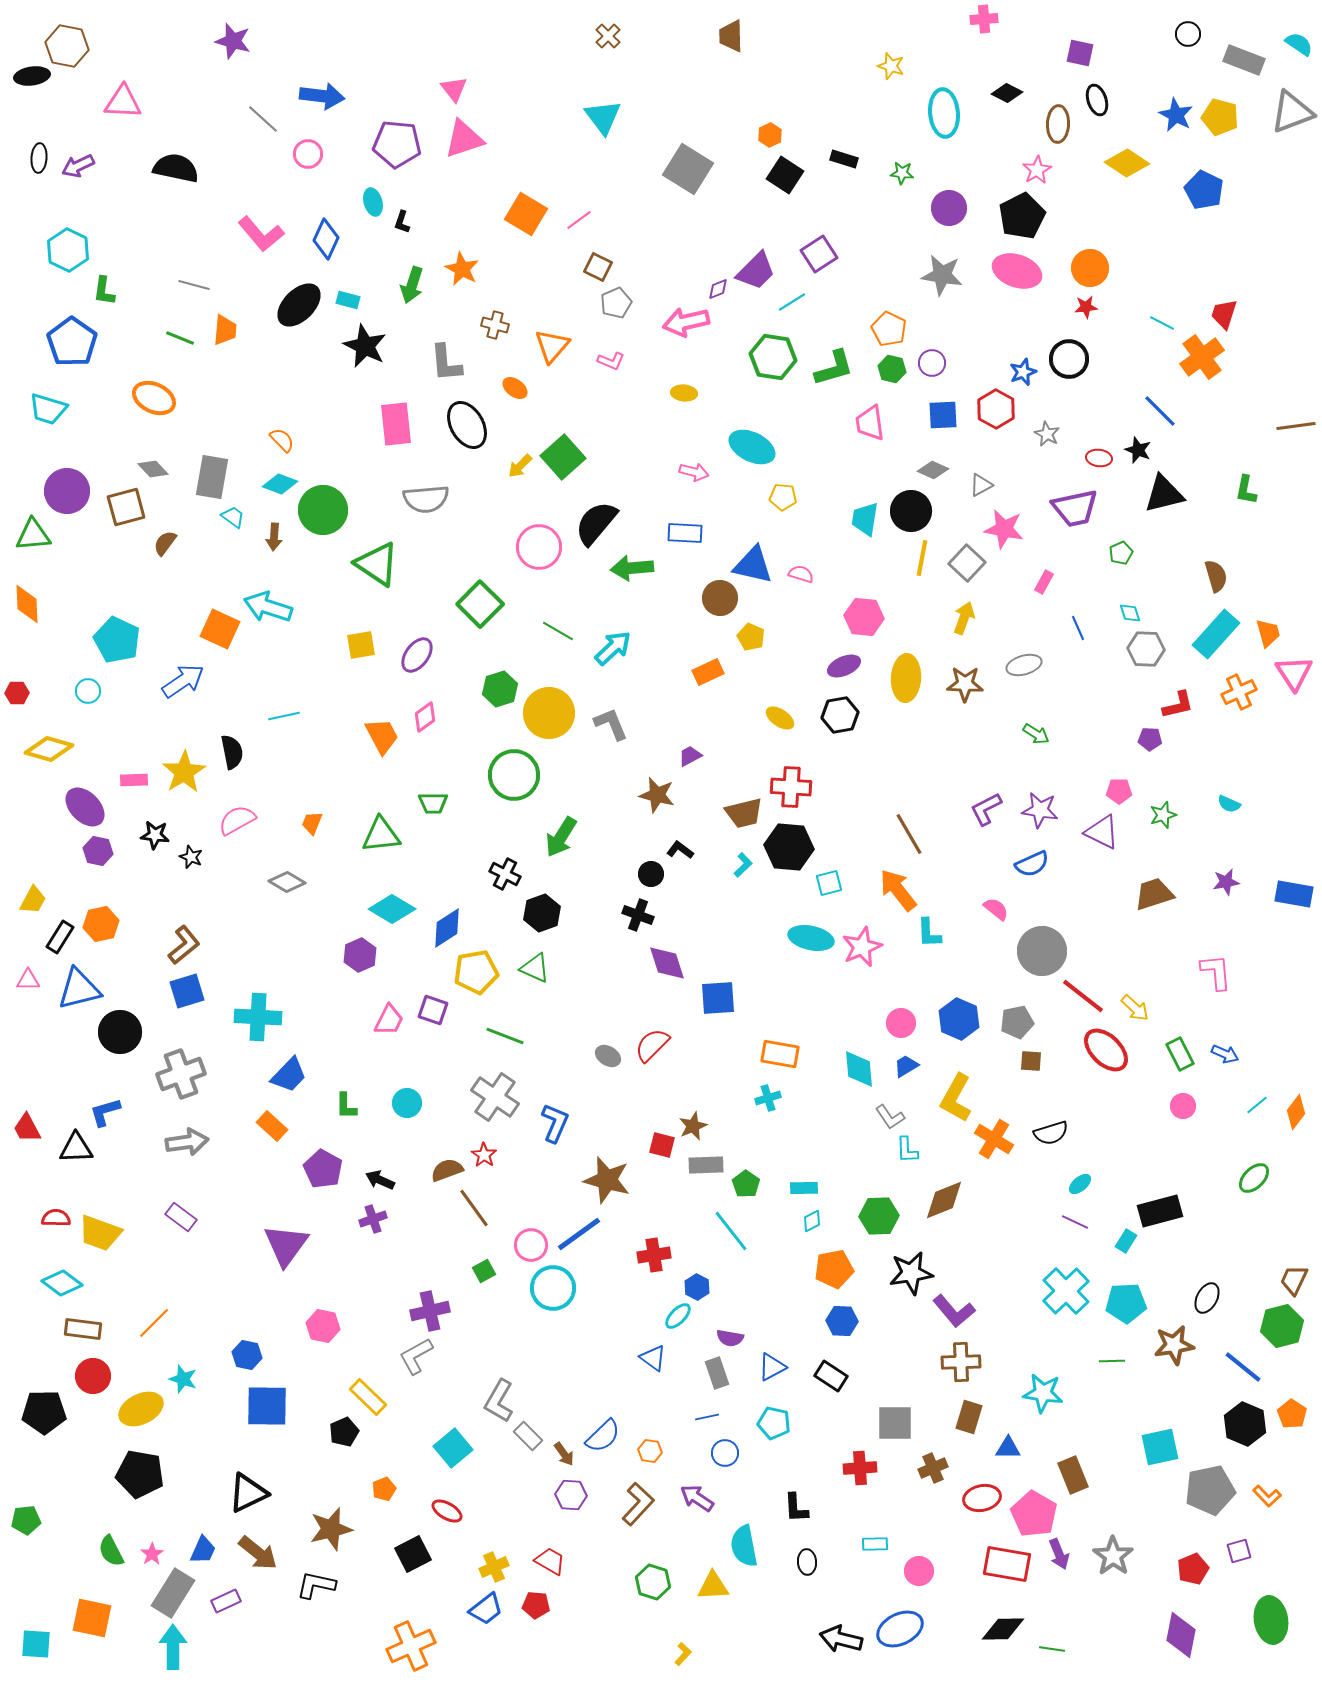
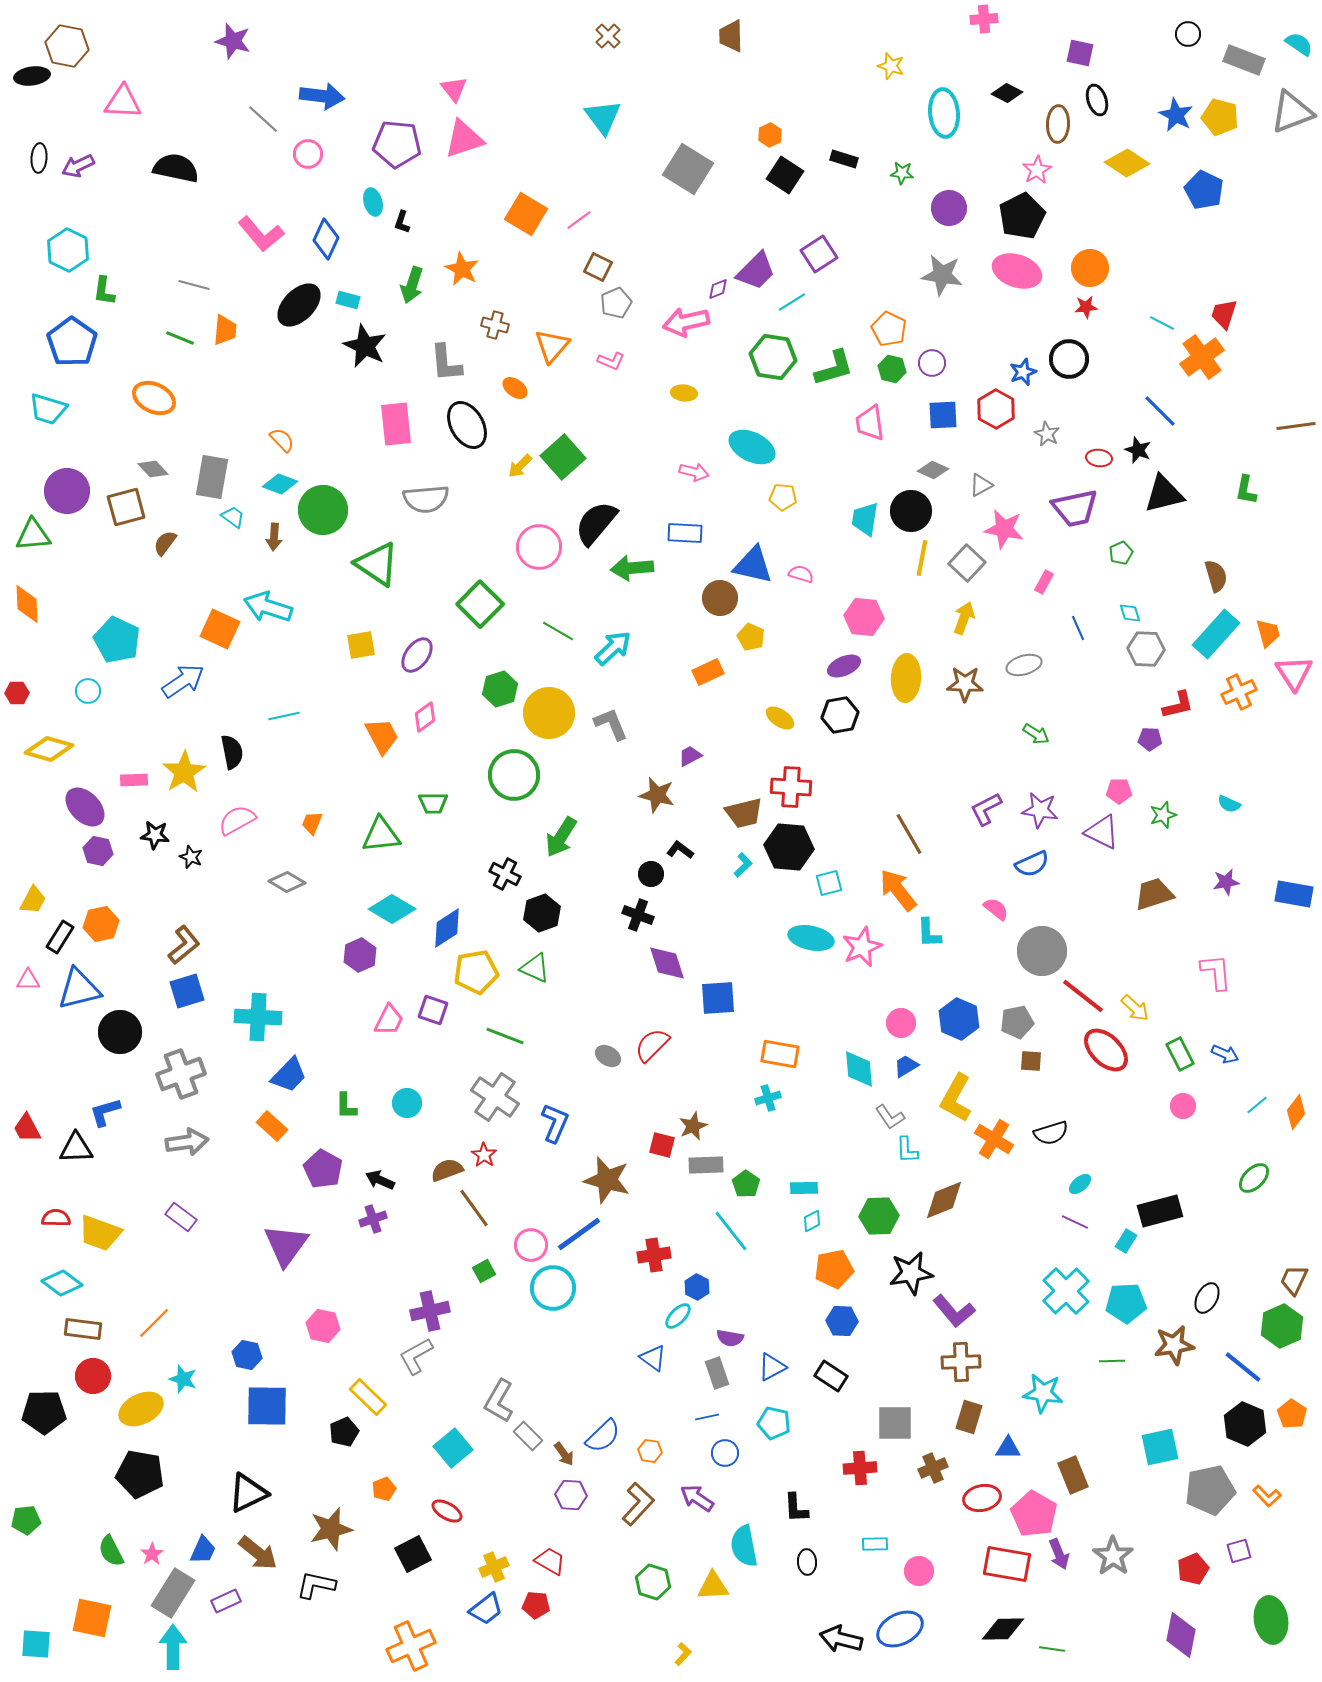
green hexagon at (1282, 1326): rotated 9 degrees counterclockwise
